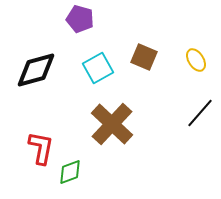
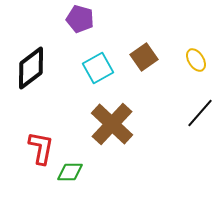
brown square: rotated 32 degrees clockwise
black diamond: moved 5 px left, 2 px up; rotated 21 degrees counterclockwise
green diamond: rotated 20 degrees clockwise
